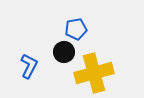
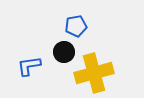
blue pentagon: moved 3 px up
blue L-shape: rotated 125 degrees counterclockwise
